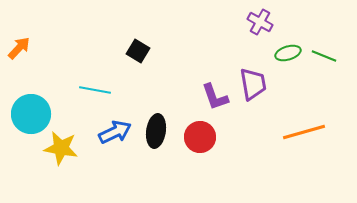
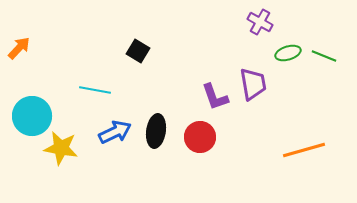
cyan circle: moved 1 px right, 2 px down
orange line: moved 18 px down
